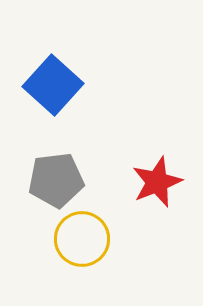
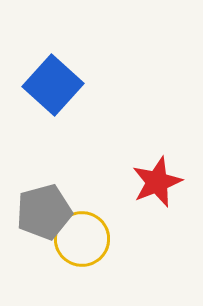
gray pentagon: moved 12 px left, 32 px down; rotated 8 degrees counterclockwise
